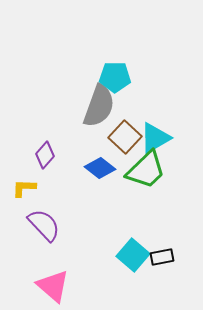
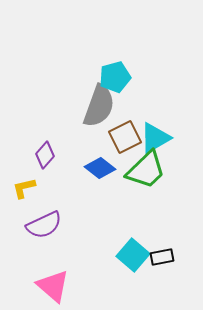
cyan pentagon: rotated 16 degrees counterclockwise
brown square: rotated 20 degrees clockwise
yellow L-shape: rotated 15 degrees counterclockwise
purple semicircle: rotated 108 degrees clockwise
